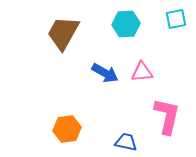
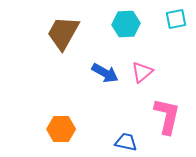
pink triangle: rotated 35 degrees counterclockwise
orange hexagon: moved 6 px left; rotated 8 degrees clockwise
